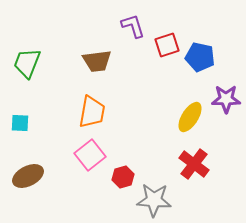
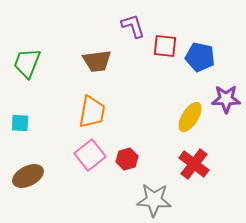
red square: moved 2 px left, 1 px down; rotated 25 degrees clockwise
red hexagon: moved 4 px right, 18 px up
